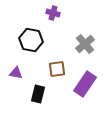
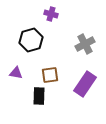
purple cross: moved 2 px left, 1 px down
black hexagon: rotated 25 degrees counterclockwise
gray cross: rotated 12 degrees clockwise
brown square: moved 7 px left, 6 px down
black rectangle: moved 1 px right, 2 px down; rotated 12 degrees counterclockwise
